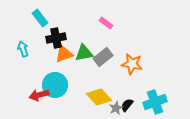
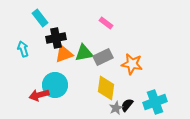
gray rectangle: rotated 12 degrees clockwise
yellow diamond: moved 7 px right, 9 px up; rotated 50 degrees clockwise
